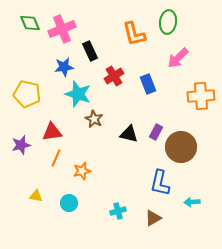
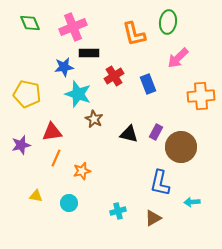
pink cross: moved 11 px right, 2 px up
black rectangle: moved 1 px left, 2 px down; rotated 66 degrees counterclockwise
